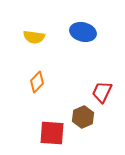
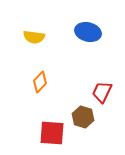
blue ellipse: moved 5 px right
orange diamond: moved 3 px right
brown hexagon: rotated 20 degrees counterclockwise
